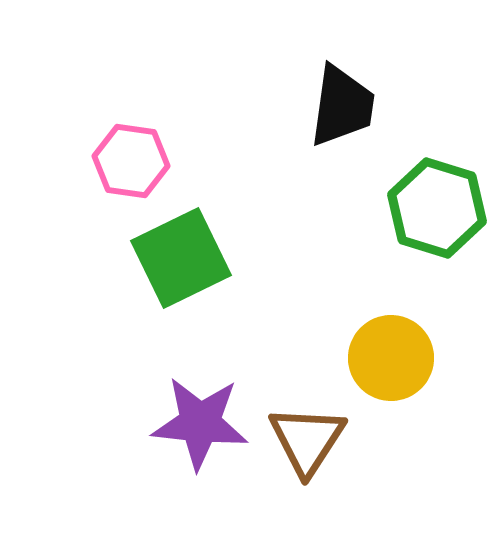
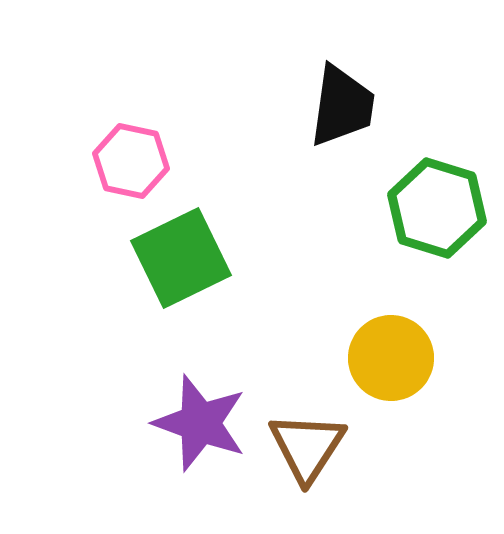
pink hexagon: rotated 4 degrees clockwise
purple star: rotated 14 degrees clockwise
brown triangle: moved 7 px down
